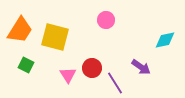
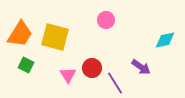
orange trapezoid: moved 4 px down
